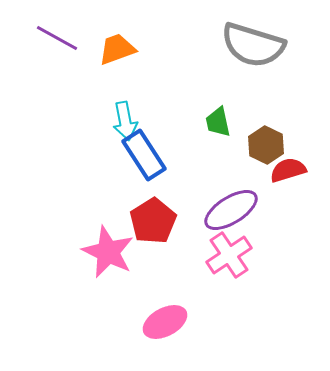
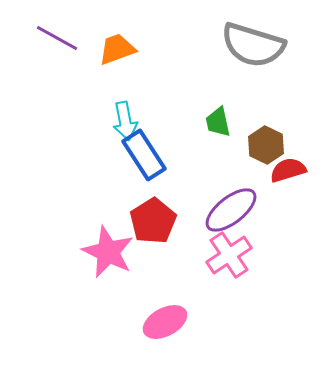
purple ellipse: rotated 6 degrees counterclockwise
